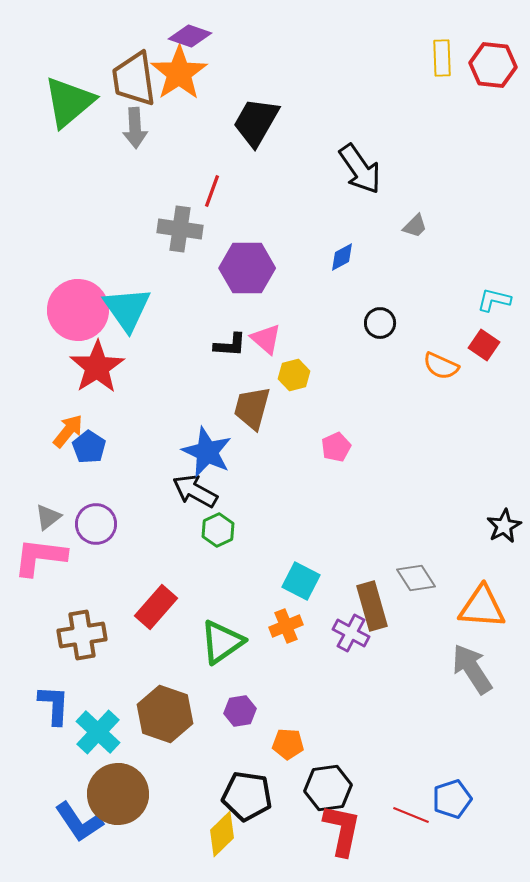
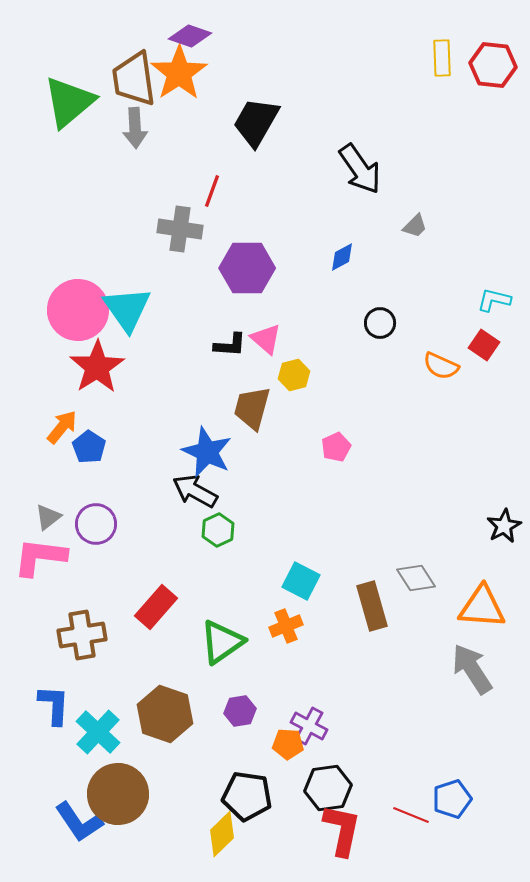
orange arrow at (68, 431): moved 6 px left, 4 px up
purple cross at (351, 633): moved 42 px left, 93 px down
